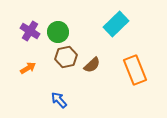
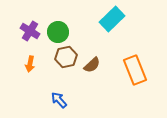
cyan rectangle: moved 4 px left, 5 px up
orange arrow: moved 2 px right, 4 px up; rotated 133 degrees clockwise
